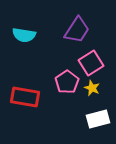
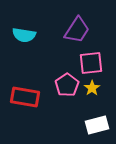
pink square: rotated 25 degrees clockwise
pink pentagon: moved 3 px down
yellow star: rotated 14 degrees clockwise
white rectangle: moved 1 px left, 6 px down
